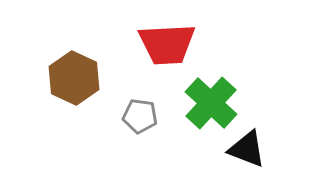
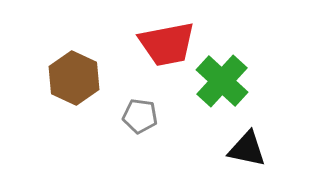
red trapezoid: rotated 8 degrees counterclockwise
green cross: moved 11 px right, 22 px up
black triangle: rotated 9 degrees counterclockwise
